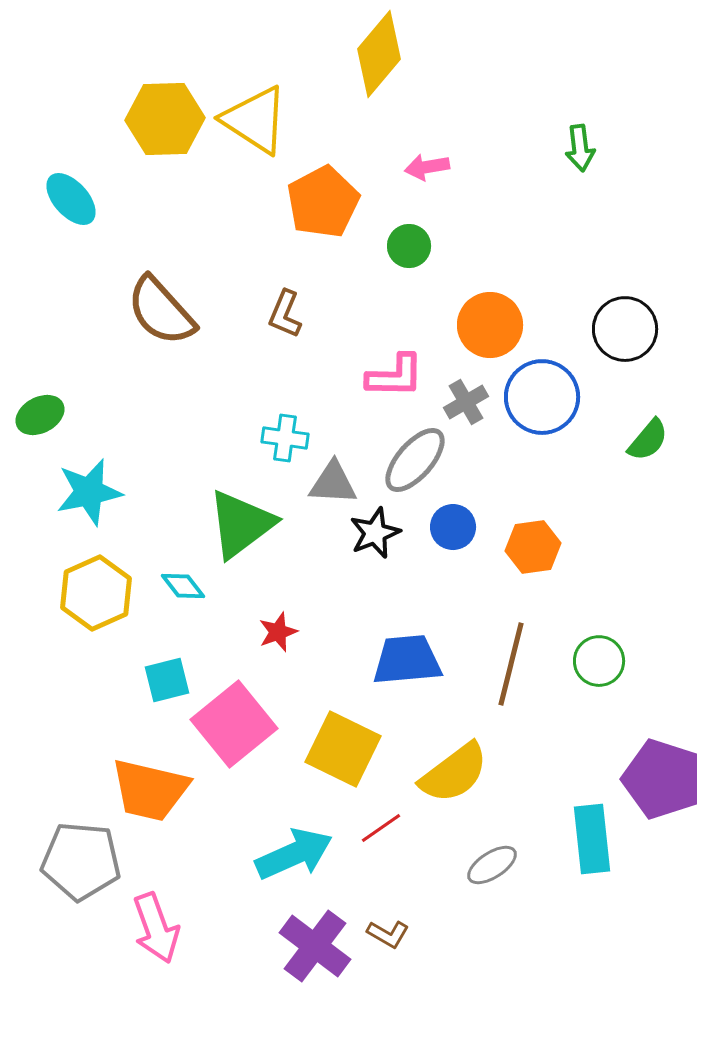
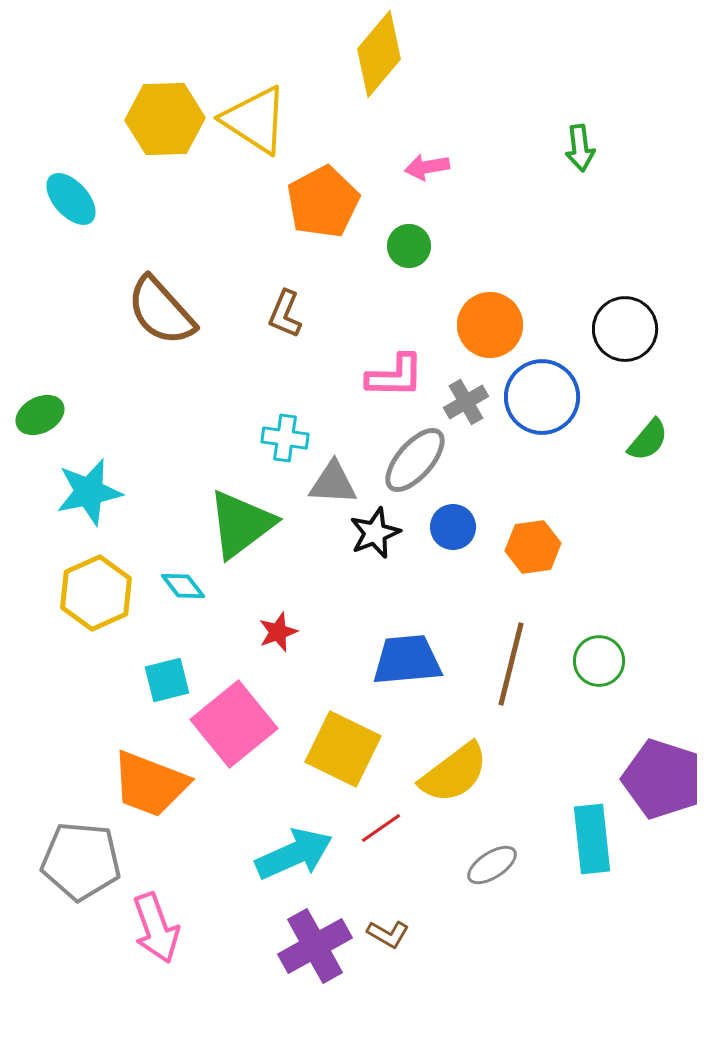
orange trapezoid at (150, 790): moved 6 px up; rotated 8 degrees clockwise
purple cross at (315, 946): rotated 24 degrees clockwise
